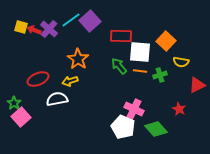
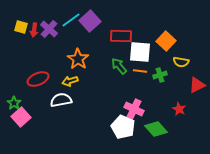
red arrow: rotated 104 degrees counterclockwise
white semicircle: moved 4 px right, 1 px down
